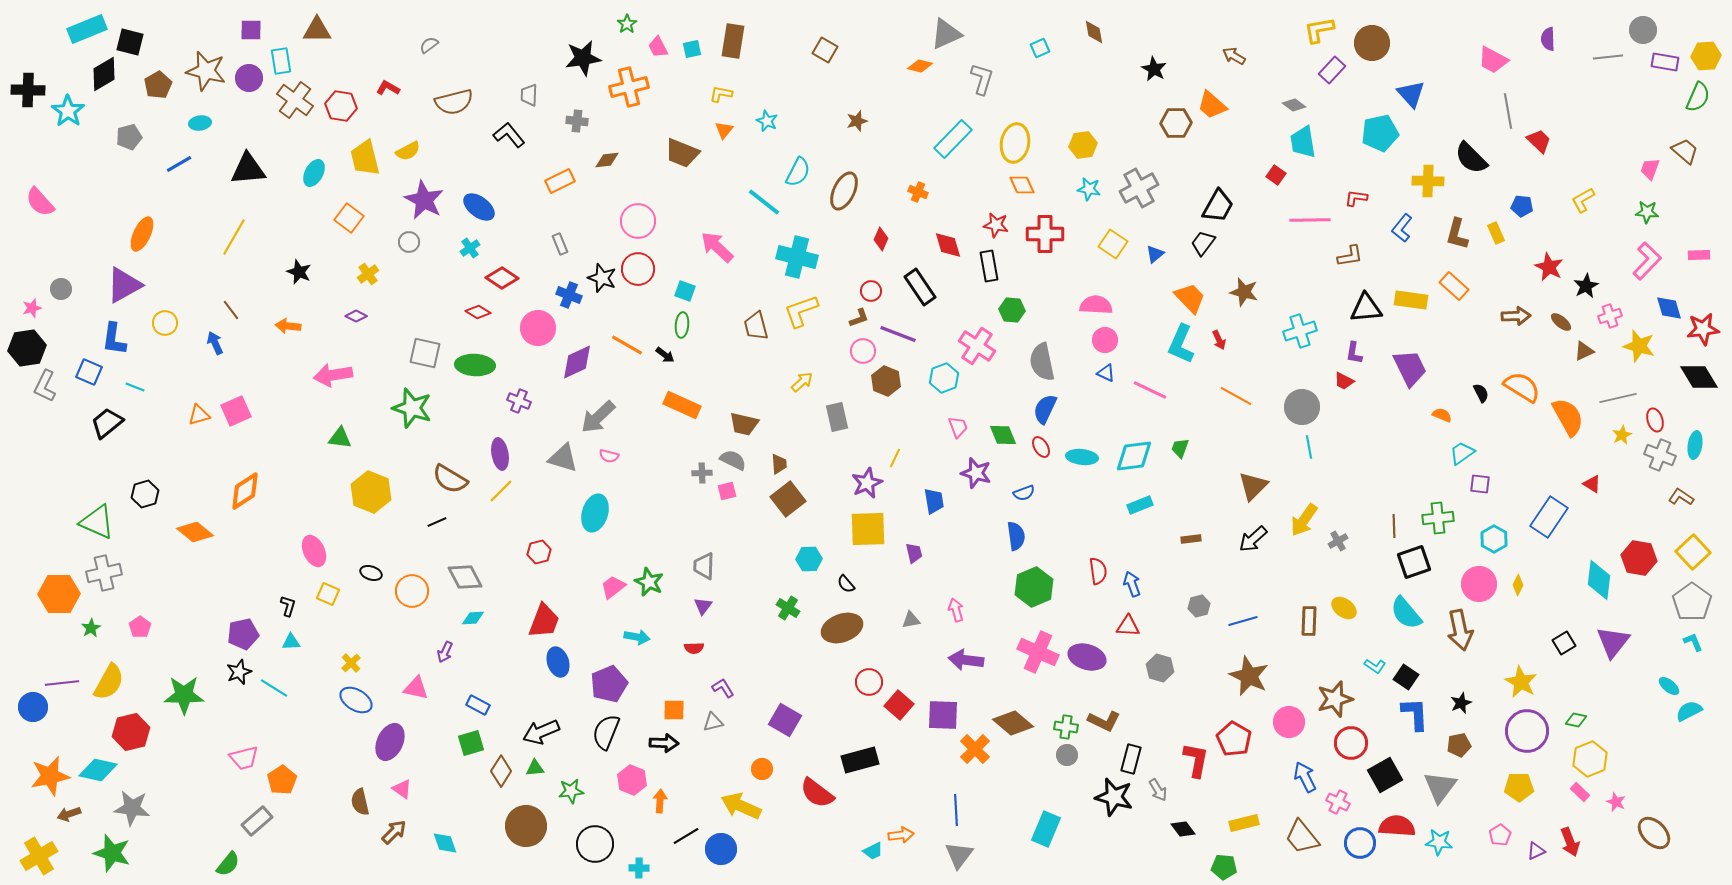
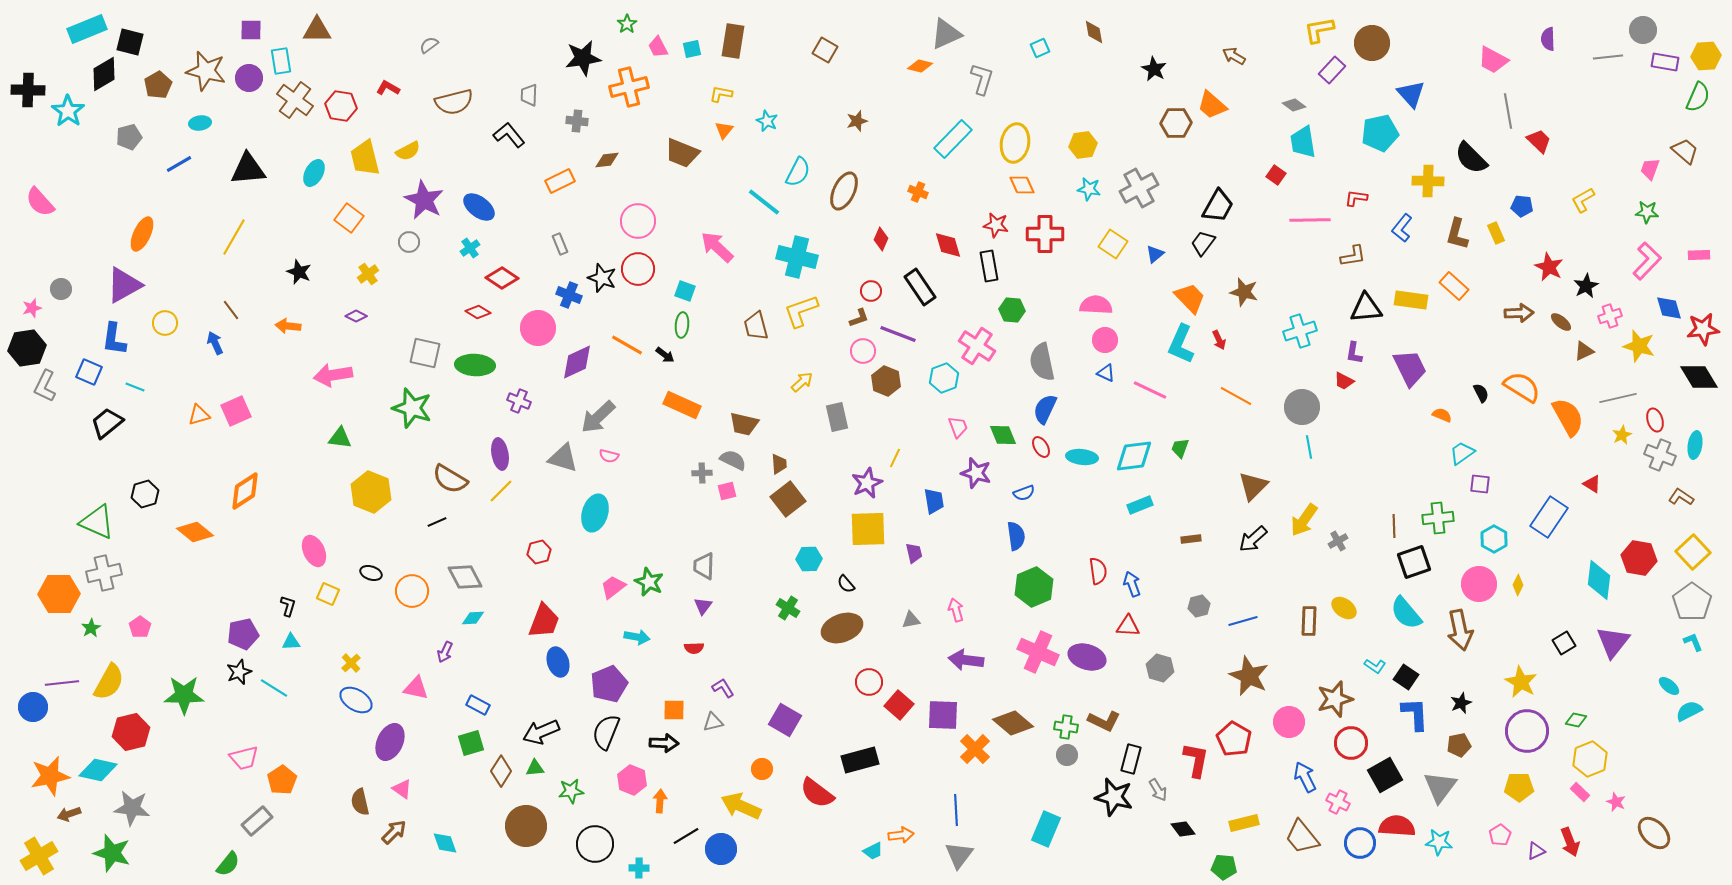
brown L-shape at (1350, 256): moved 3 px right
brown arrow at (1516, 316): moved 3 px right, 3 px up
